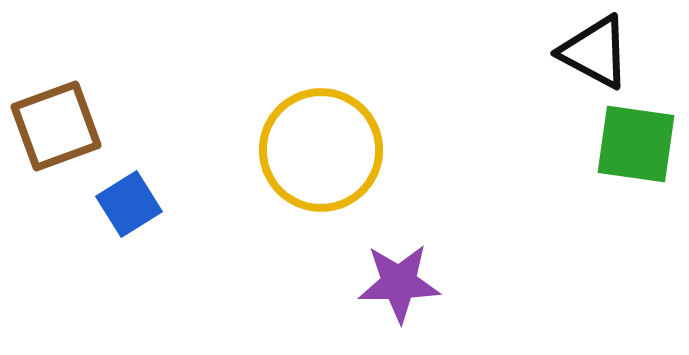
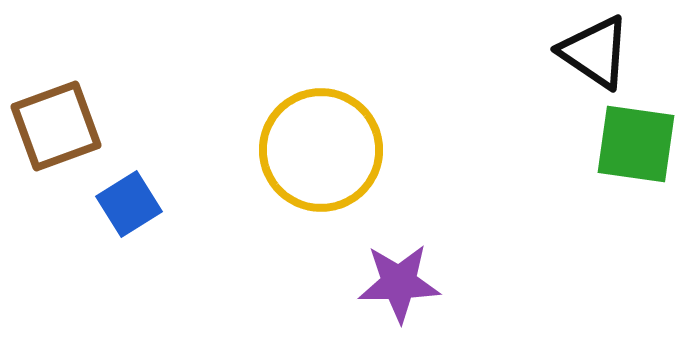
black triangle: rotated 6 degrees clockwise
